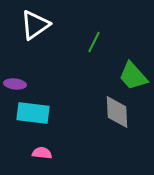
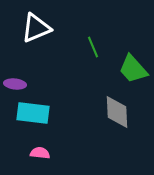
white triangle: moved 1 px right, 3 px down; rotated 12 degrees clockwise
green line: moved 1 px left, 5 px down; rotated 50 degrees counterclockwise
green trapezoid: moved 7 px up
pink semicircle: moved 2 px left
